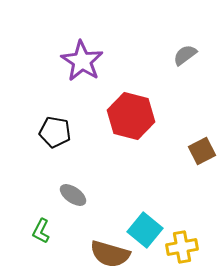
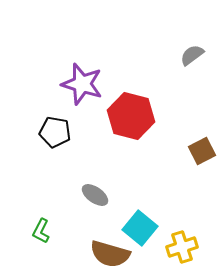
gray semicircle: moved 7 px right
purple star: moved 23 px down; rotated 15 degrees counterclockwise
gray ellipse: moved 22 px right
cyan square: moved 5 px left, 2 px up
yellow cross: rotated 8 degrees counterclockwise
